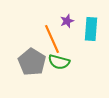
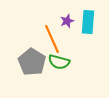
cyan rectangle: moved 3 px left, 7 px up
